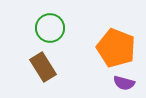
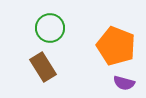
orange pentagon: moved 2 px up
